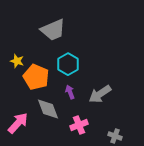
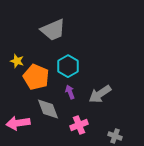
cyan hexagon: moved 2 px down
pink arrow: rotated 140 degrees counterclockwise
